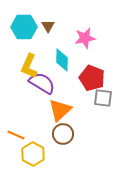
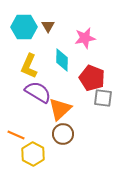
purple semicircle: moved 4 px left, 9 px down
orange triangle: moved 1 px up
